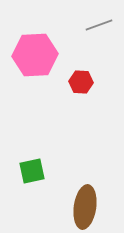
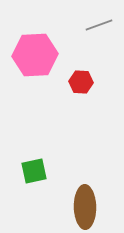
green square: moved 2 px right
brown ellipse: rotated 9 degrees counterclockwise
